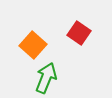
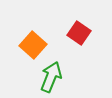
green arrow: moved 5 px right, 1 px up
